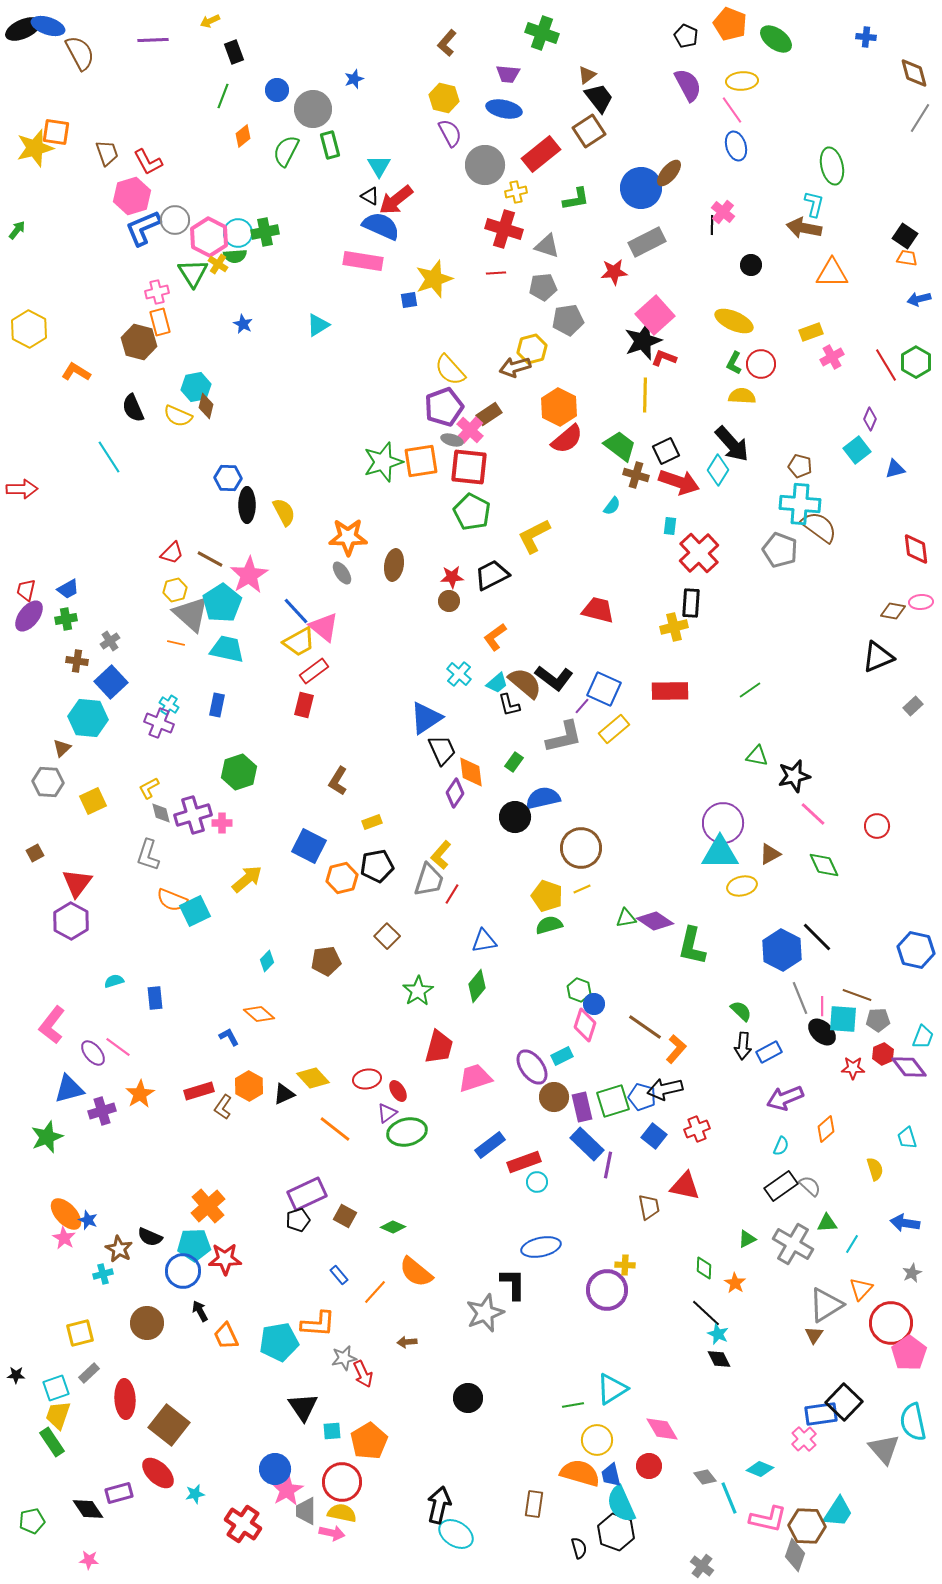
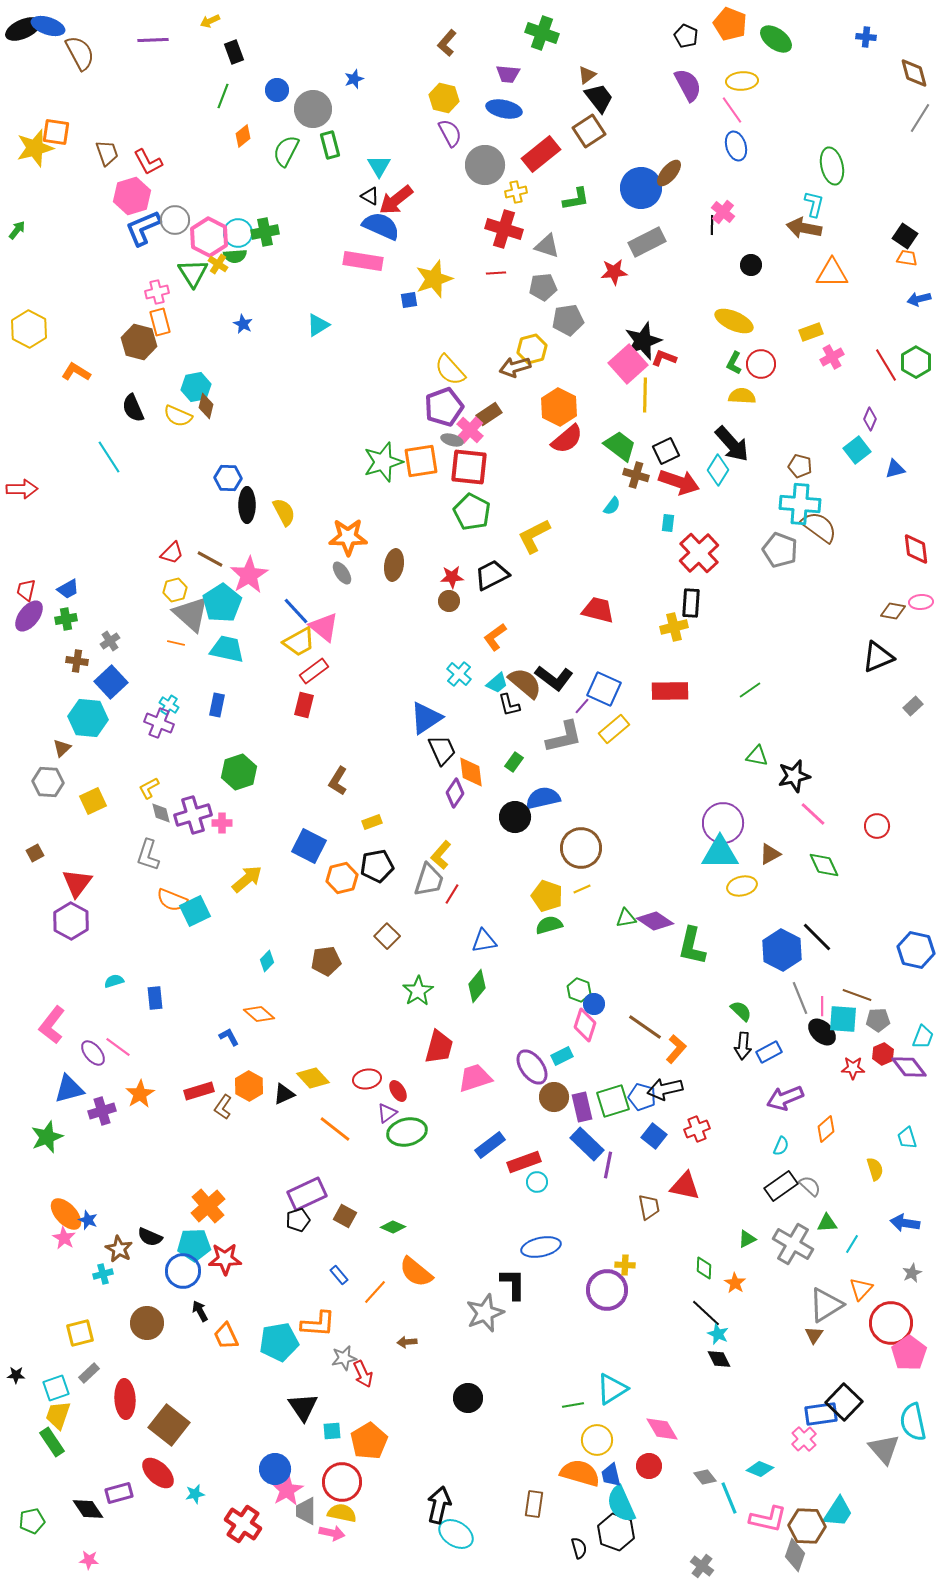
pink square at (655, 315): moved 27 px left, 49 px down
cyan rectangle at (670, 526): moved 2 px left, 3 px up
